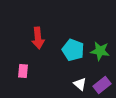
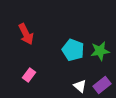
red arrow: moved 12 px left, 4 px up; rotated 20 degrees counterclockwise
green star: rotated 18 degrees counterclockwise
pink rectangle: moved 6 px right, 4 px down; rotated 32 degrees clockwise
white triangle: moved 2 px down
